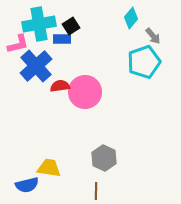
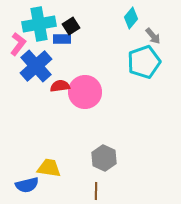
pink L-shape: rotated 40 degrees counterclockwise
